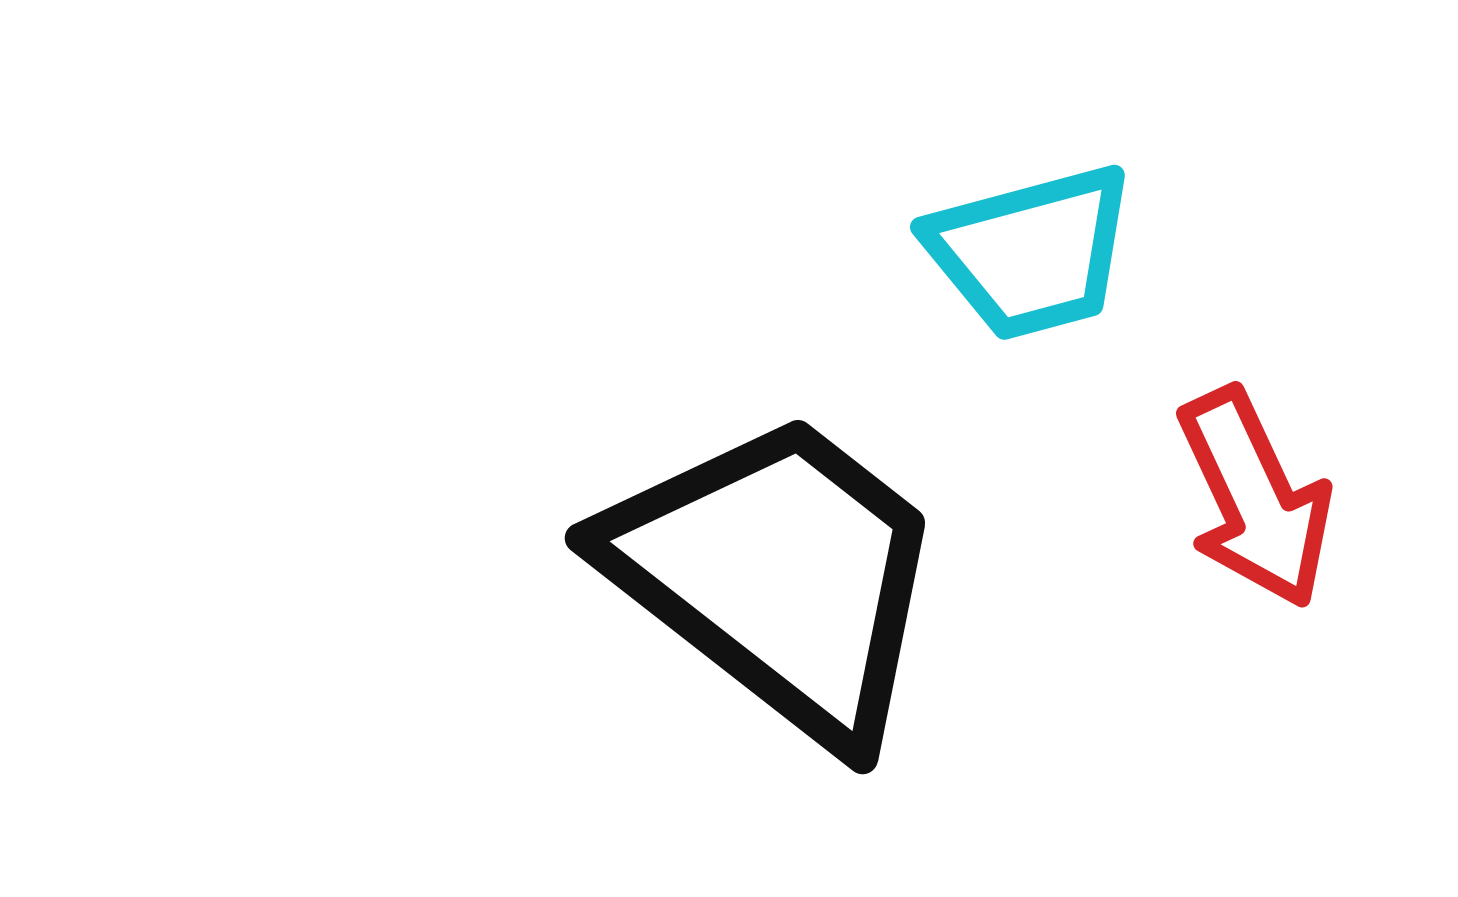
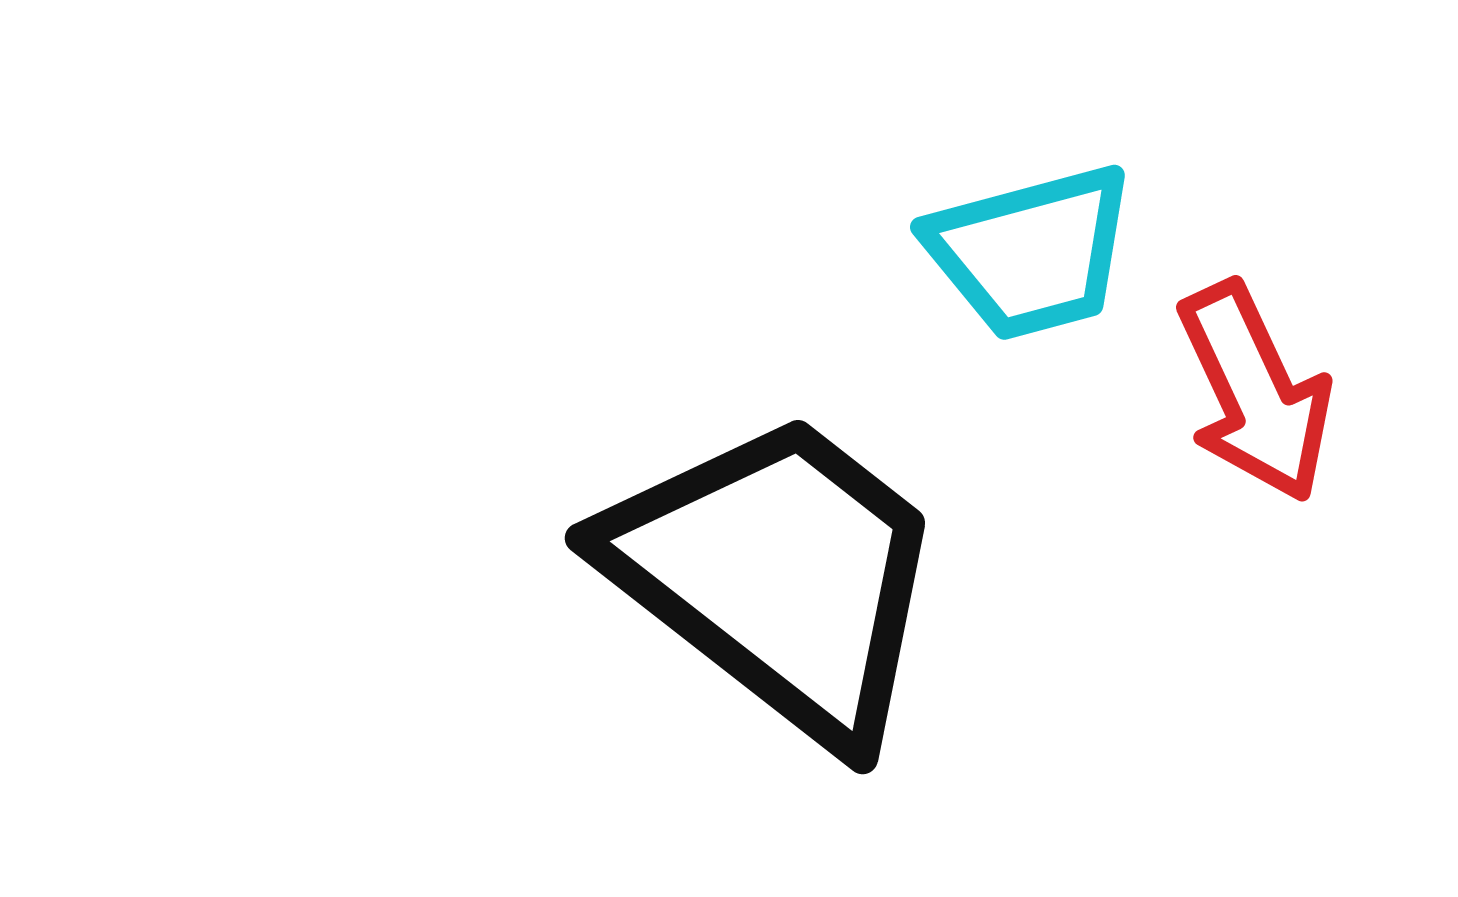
red arrow: moved 106 px up
